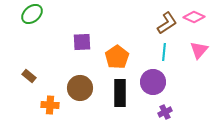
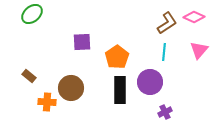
purple circle: moved 3 px left
brown circle: moved 9 px left
black rectangle: moved 3 px up
orange cross: moved 3 px left, 3 px up
